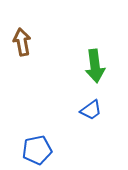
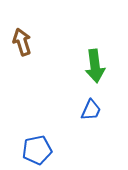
brown arrow: rotated 8 degrees counterclockwise
blue trapezoid: rotated 30 degrees counterclockwise
